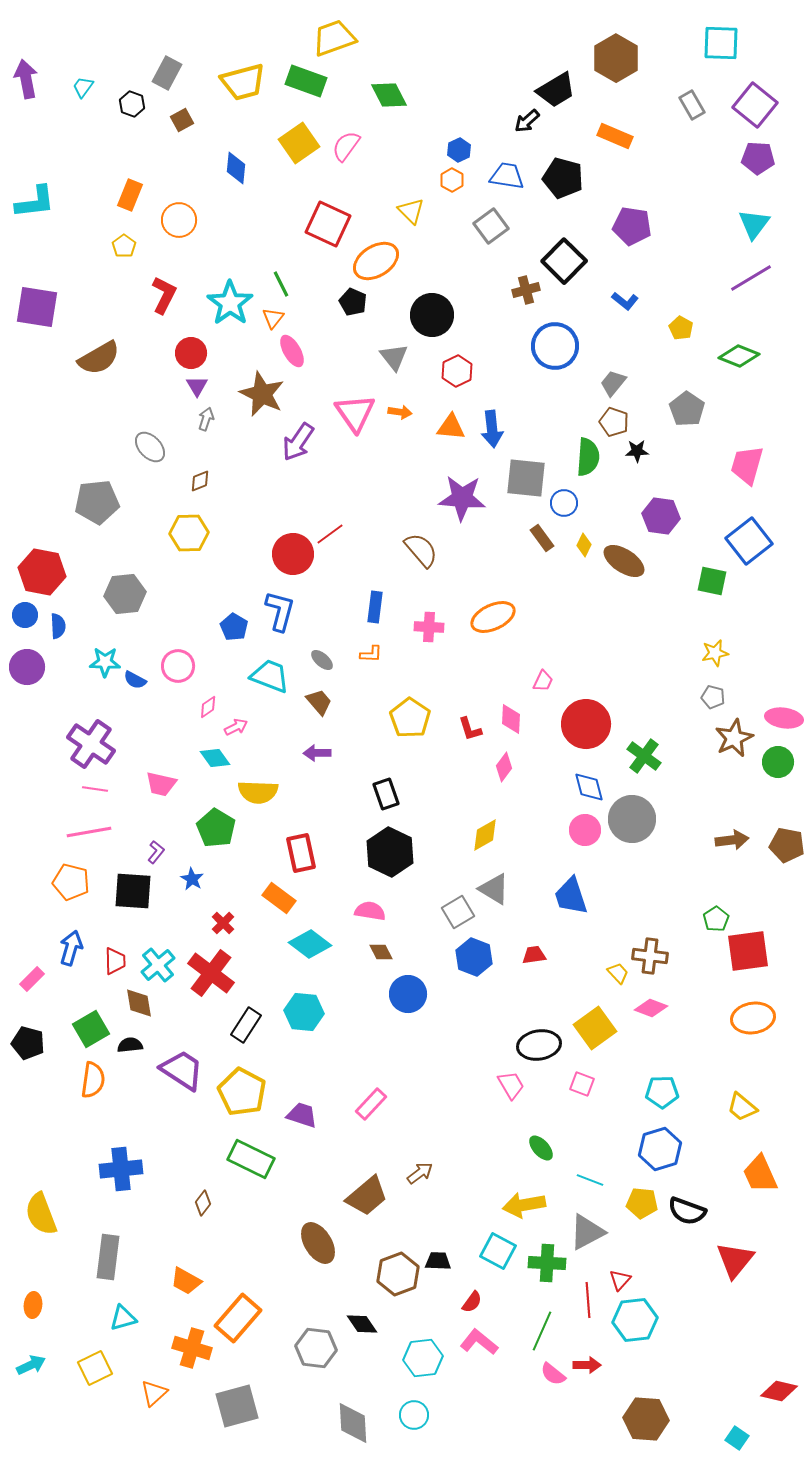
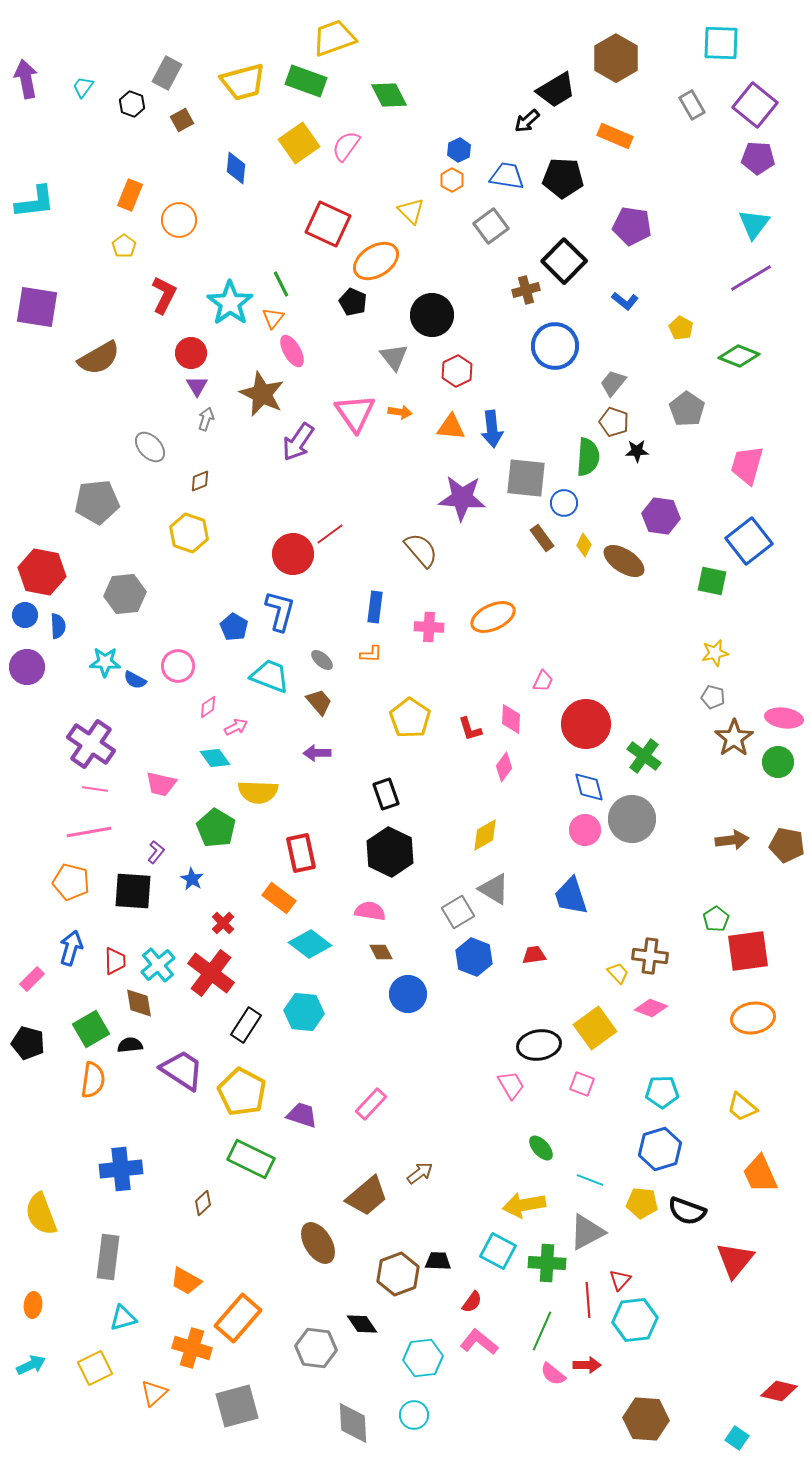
black pentagon at (563, 178): rotated 12 degrees counterclockwise
yellow hexagon at (189, 533): rotated 21 degrees clockwise
brown star at (734, 738): rotated 9 degrees counterclockwise
brown diamond at (203, 1203): rotated 10 degrees clockwise
